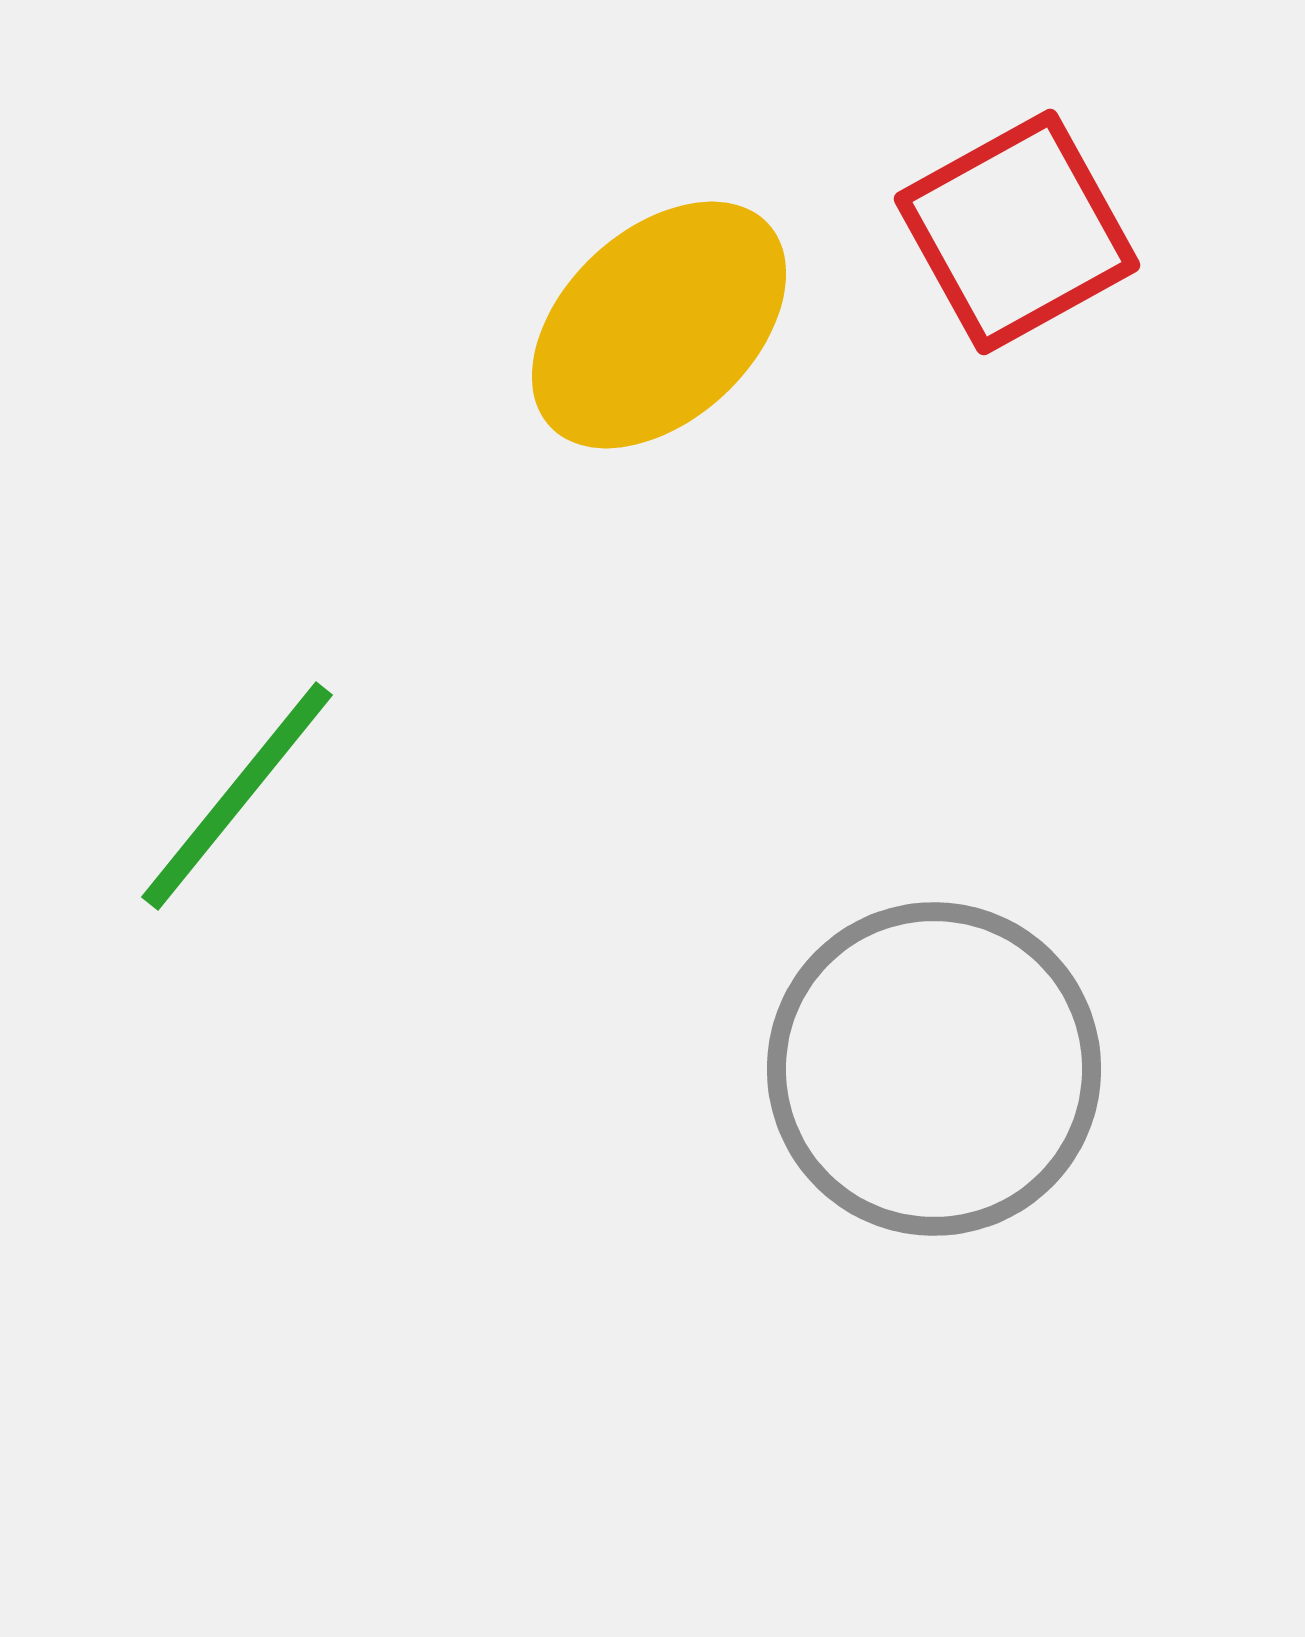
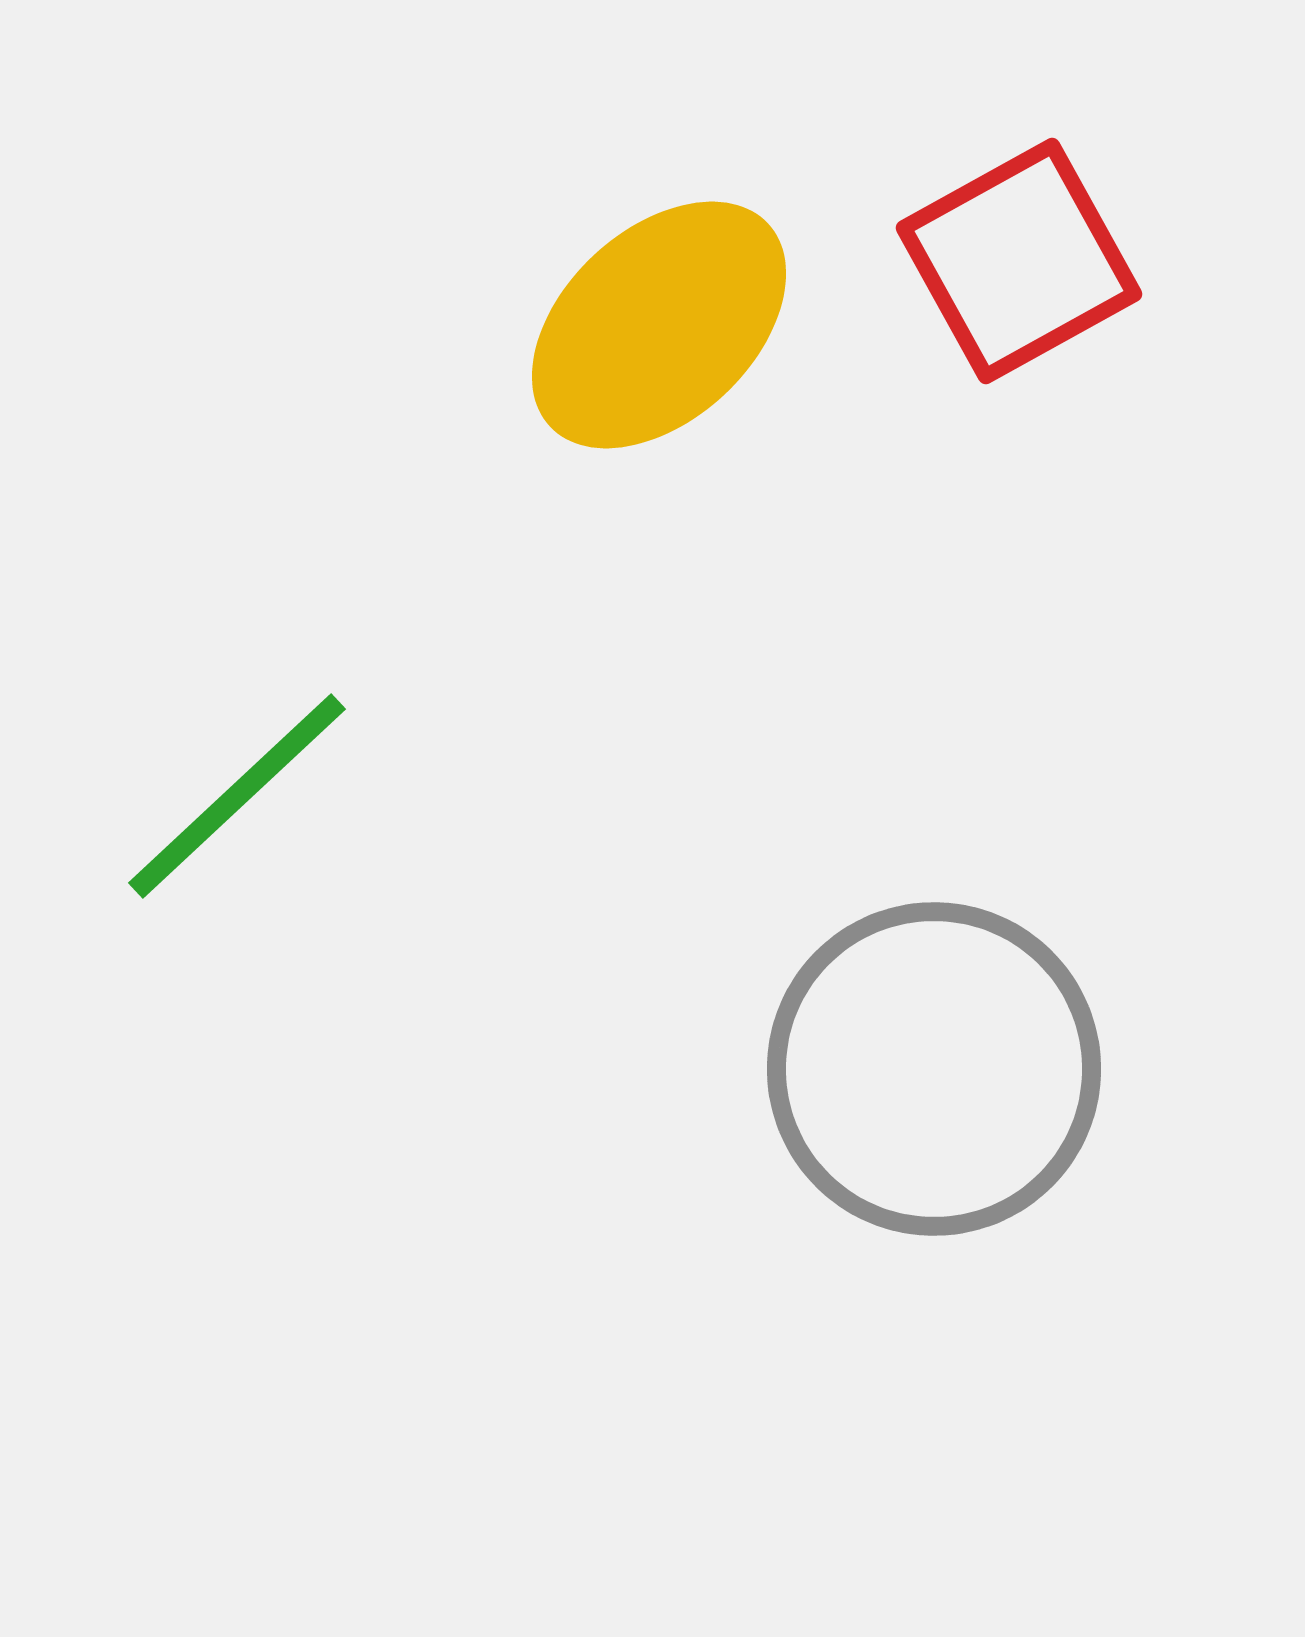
red square: moved 2 px right, 29 px down
green line: rotated 8 degrees clockwise
